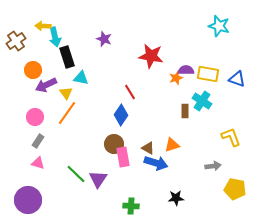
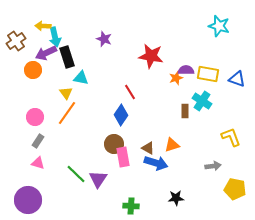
purple arrow: moved 32 px up
